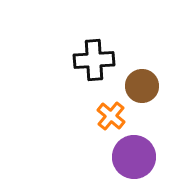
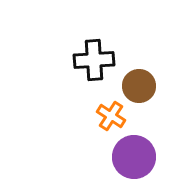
brown circle: moved 3 px left
orange cross: rotated 8 degrees counterclockwise
